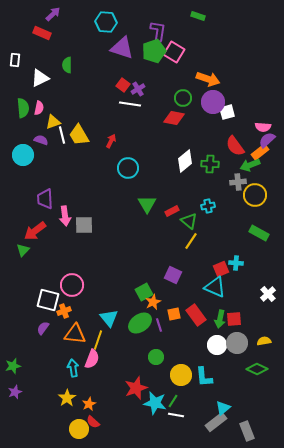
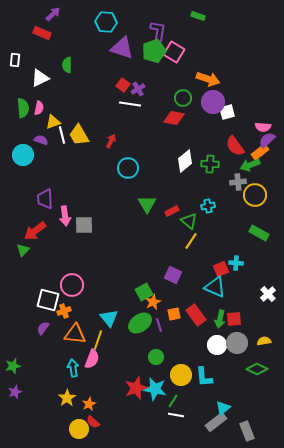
cyan star at (155, 403): moved 14 px up
